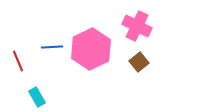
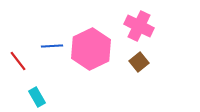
pink cross: moved 2 px right
blue line: moved 1 px up
red line: rotated 15 degrees counterclockwise
